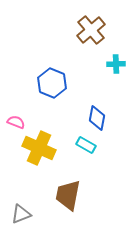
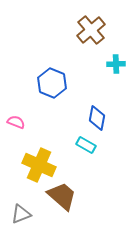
yellow cross: moved 17 px down
brown trapezoid: moved 6 px left, 1 px down; rotated 120 degrees clockwise
